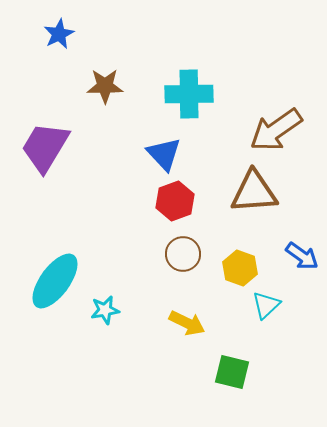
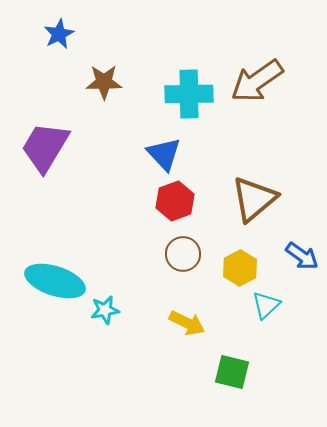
brown star: moved 1 px left, 4 px up
brown arrow: moved 19 px left, 49 px up
brown triangle: moved 7 px down; rotated 36 degrees counterclockwise
yellow hexagon: rotated 12 degrees clockwise
cyan ellipse: rotated 72 degrees clockwise
